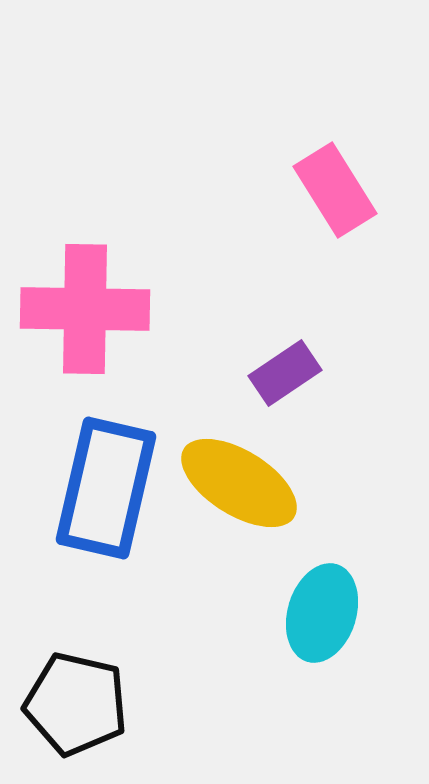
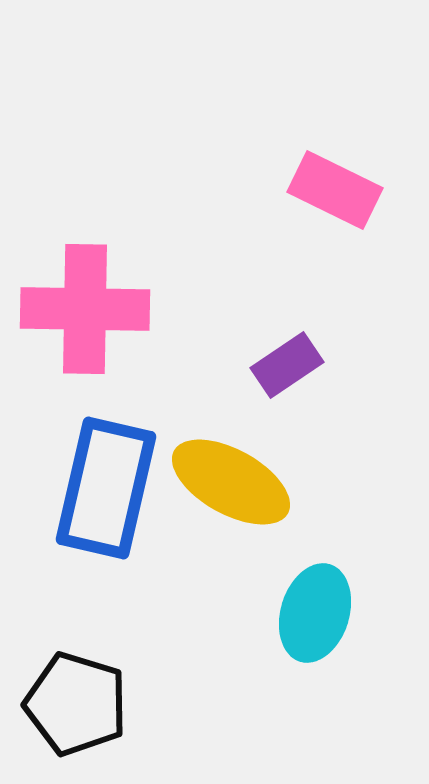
pink rectangle: rotated 32 degrees counterclockwise
purple rectangle: moved 2 px right, 8 px up
yellow ellipse: moved 8 px left, 1 px up; rotated 3 degrees counterclockwise
cyan ellipse: moved 7 px left
black pentagon: rotated 4 degrees clockwise
